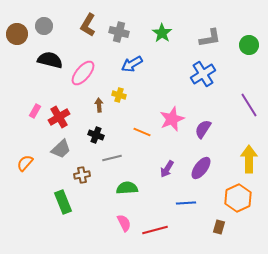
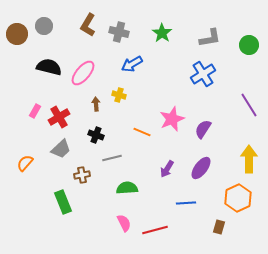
black semicircle: moved 1 px left, 7 px down
brown arrow: moved 3 px left, 1 px up
